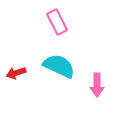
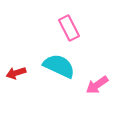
pink rectangle: moved 12 px right, 6 px down
pink arrow: rotated 55 degrees clockwise
